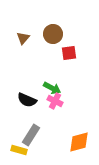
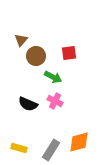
brown circle: moved 17 px left, 22 px down
brown triangle: moved 2 px left, 2 px down
green arrow: moved 1 px right, 11 px up
black semicircle: moved 1 px right, 4 px down
gray rectangle: moved 20 px right, 15 px down
yellow rectangle: moved 2 px up
